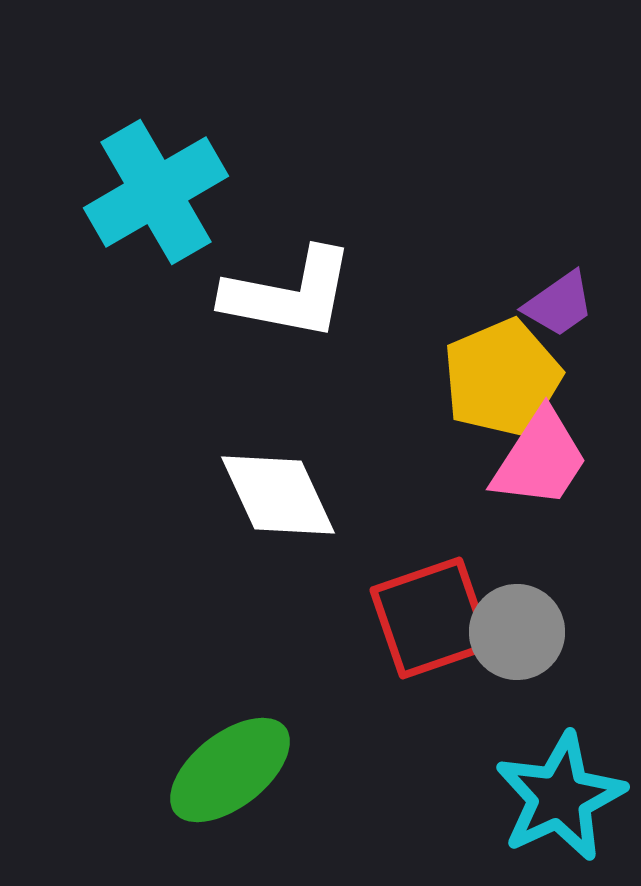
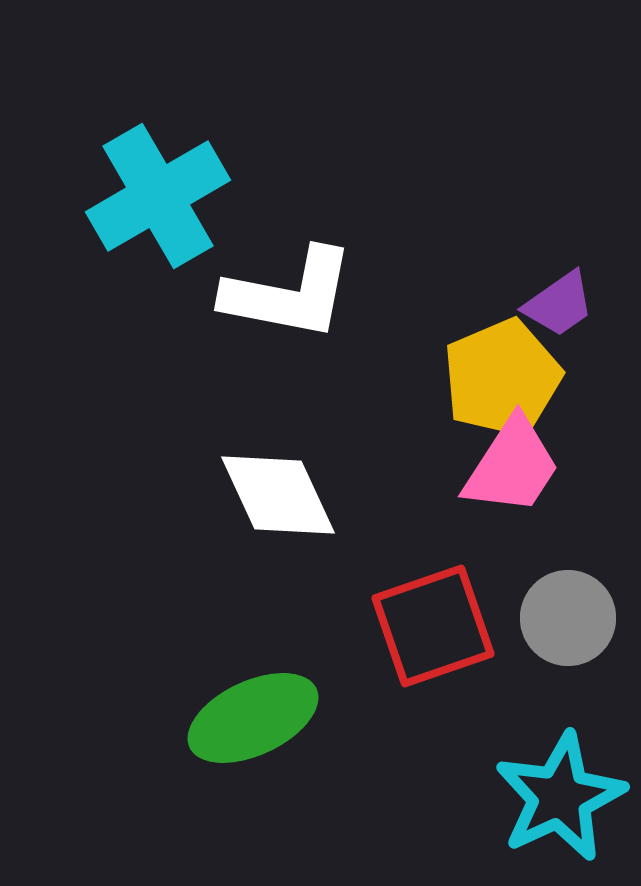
cyan cross: moved 2 px right, 4 px down
pink trapezoid: moved 28 px left, 7 px down
red square: moved 2 px right, 8 px down
gray circle: moved 51 px right, 14 px up
green ellipse: moved 23 px right, 52 px up; rotated 13 degrees clockwise
